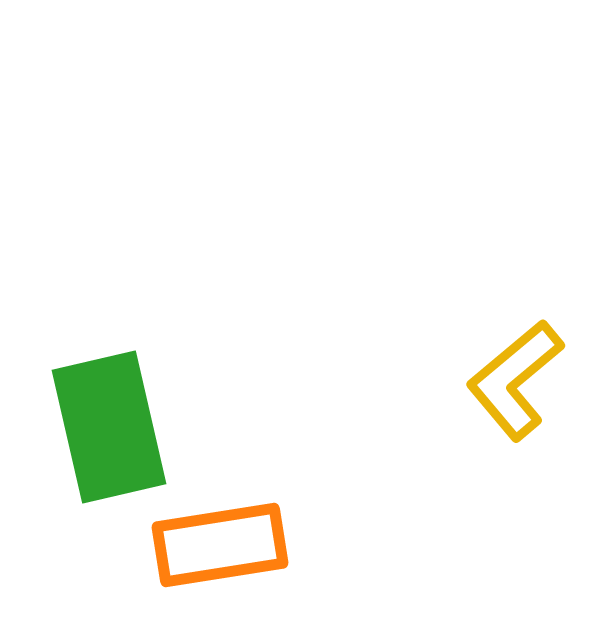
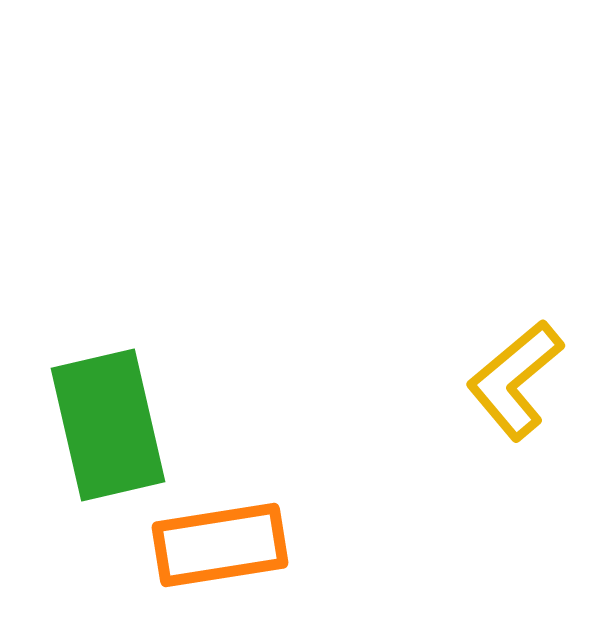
green rectangle: moved 1 px left, 2 px up
